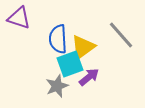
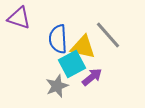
gray line: moved 13 px left
yellow triangle: rotated 48 degrees clockwise
cyan square: moved 2 px right; rotated 8 degrees counterclockwise
purple arrow: moved 3 px right
